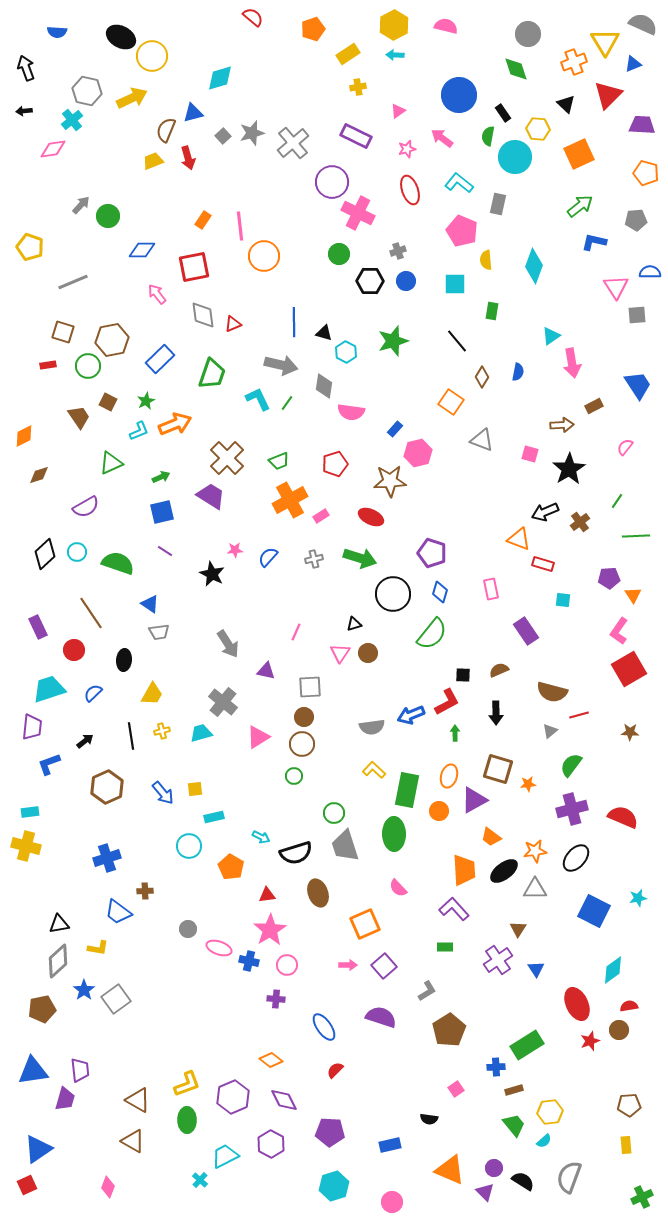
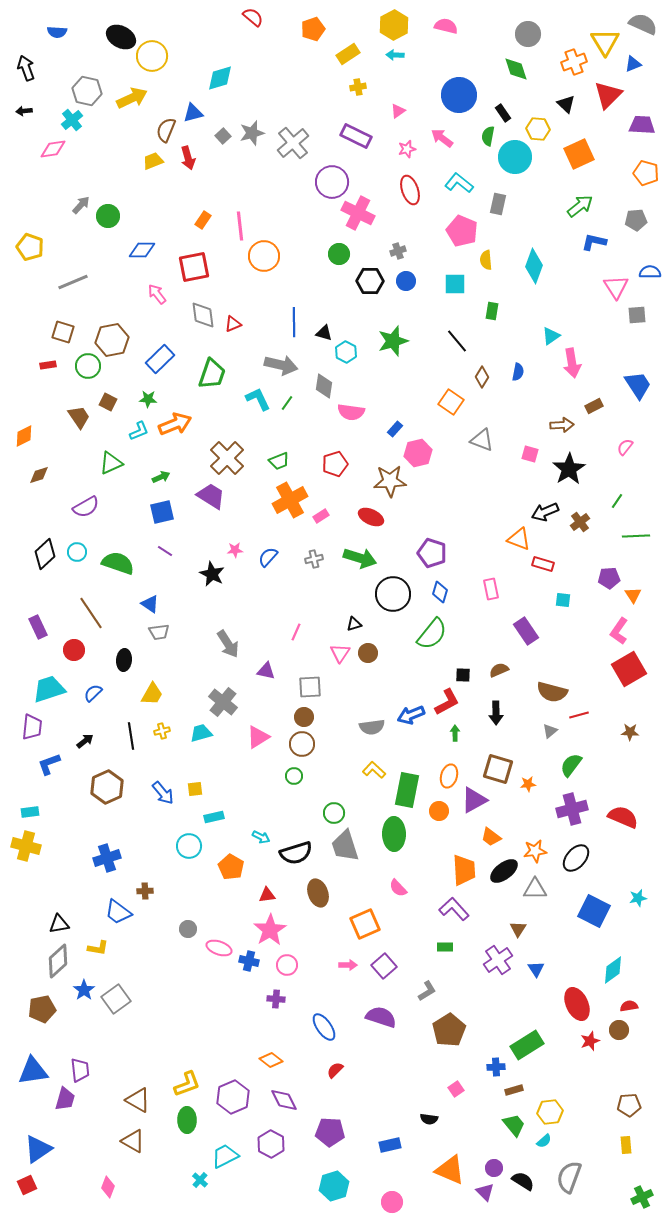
green star at (146, 401): moved 2 px right, 2 px up; rotated 30 degrees clockwise
